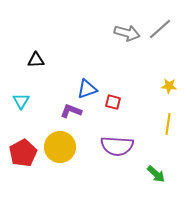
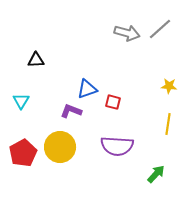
green arrow: rotated 90 degrees counterclockwise
